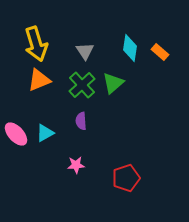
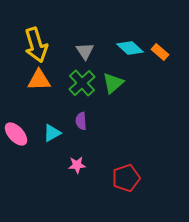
yellow arrow: moved 1 px down
cyan diamond: rotated 56 degrees counterclockwise
orange triangle: rotated 20 degrees clockwise
green cross: moved 2 px up
cyan triangle: moved 7 px right
pink star: moved 1 px right
